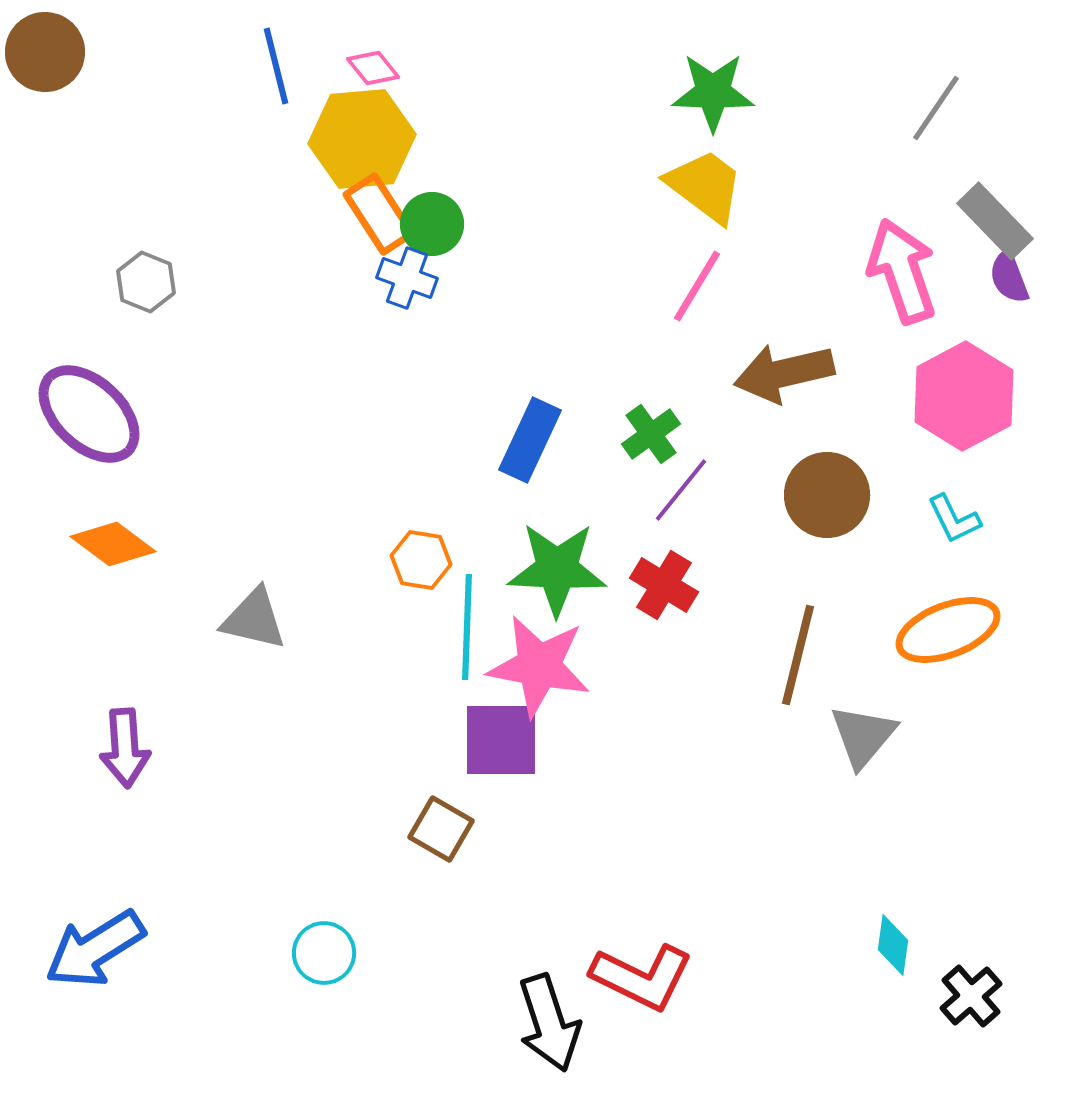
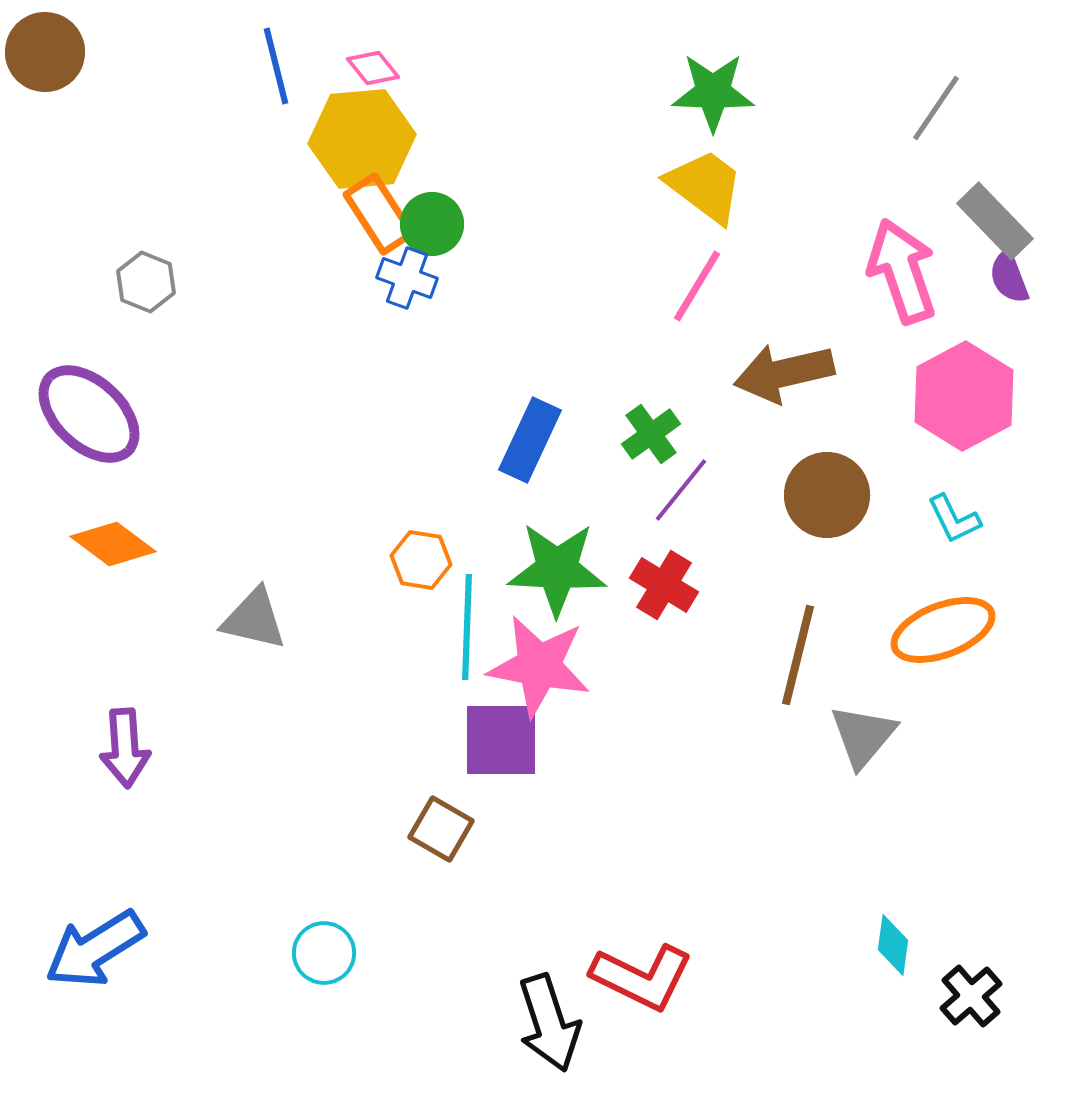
orange ellipse at (948, 630): moved 5 px left
